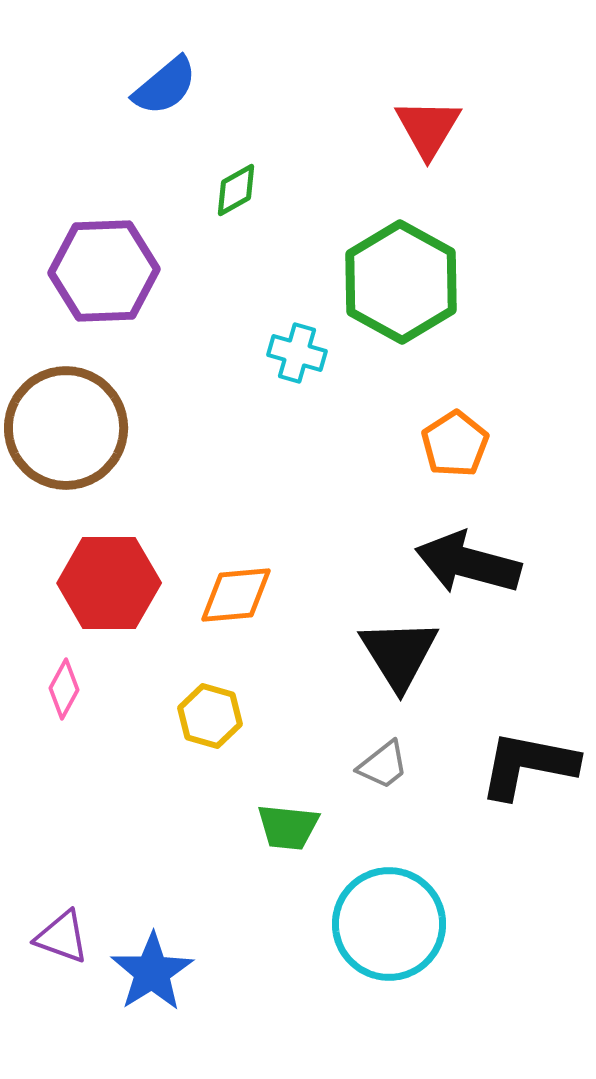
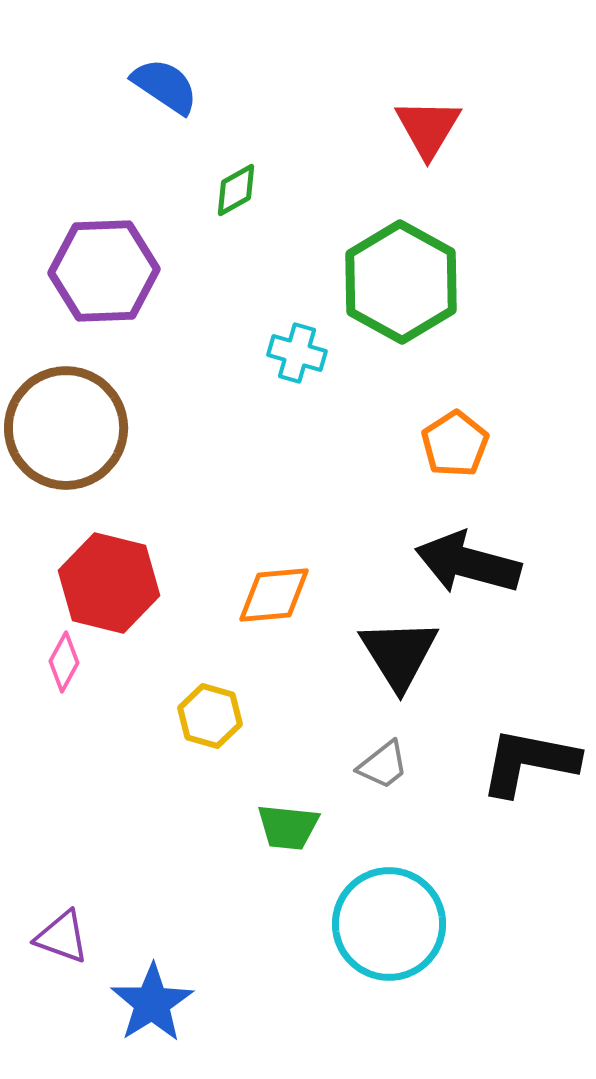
blue semicircle: rotated 106 degrees counterclockwise
red hexagon: rotated 14 degrees clockwise
orange diamond: moved 38 px right
pink diamond: moved 27 px up
black L-shape: moved 1 px right, 3 px up
blue star: moved 31 px down
